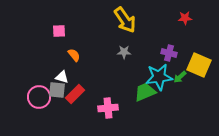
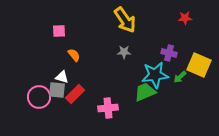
cyan star: moved 4 px left, 2 px up
